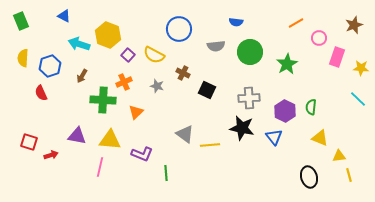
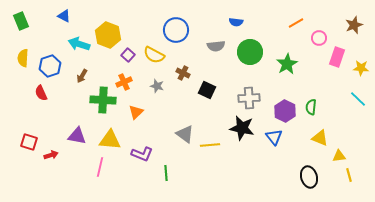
blue circle at (179, 29): moved 3 px left, 1 px down
